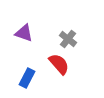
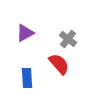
purple triangle: moved 1 px right; rotated 48 degrees counterclockwise
blue rectangle: rotated 30 degrees counterclockwise
